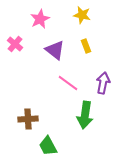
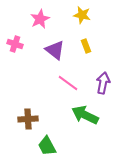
pink cross: rotated 21 degrees counterclockwise
green arrow: rotated 108 degrees clockwise
green trapezoid: moved 1 px left
